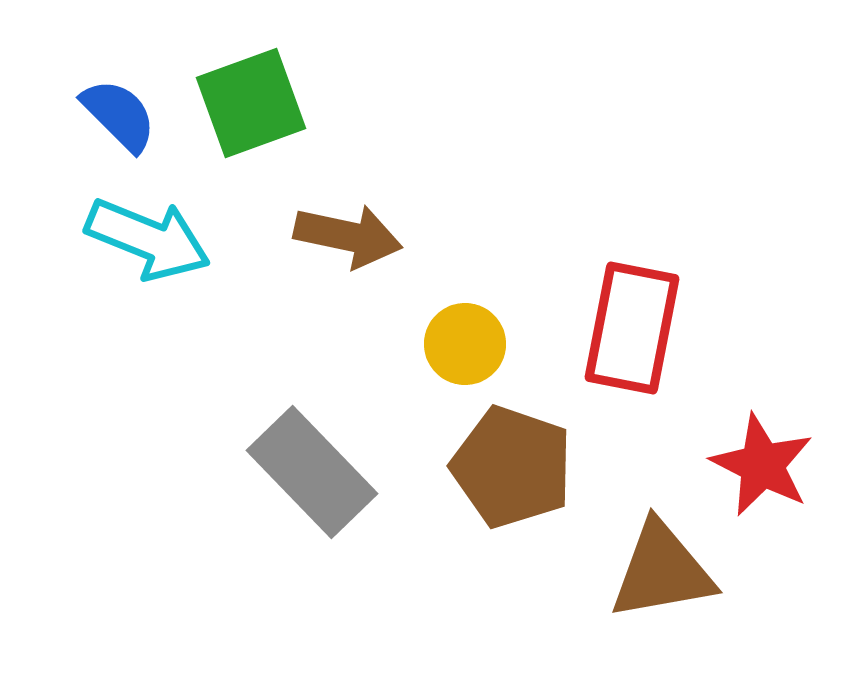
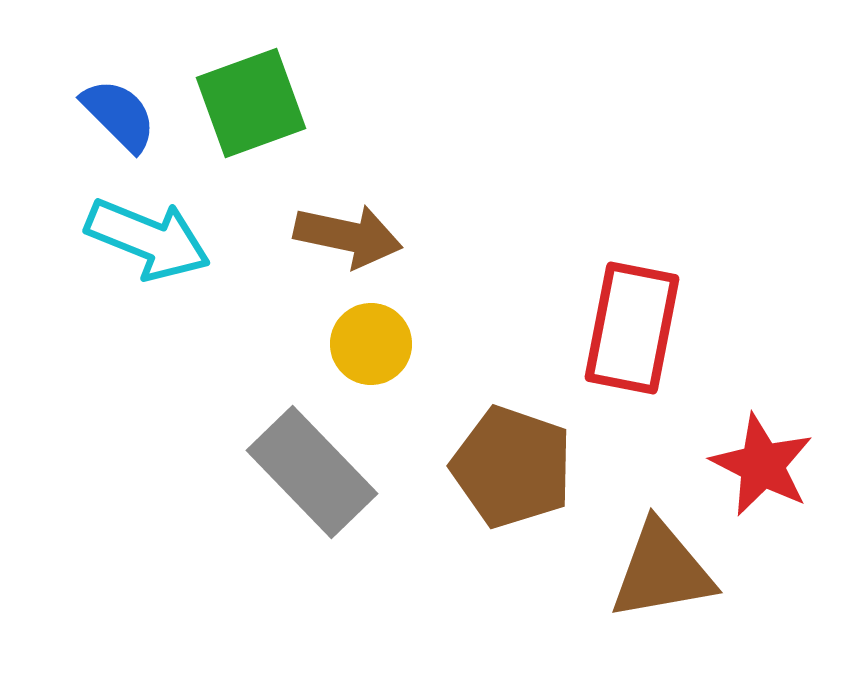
yellow circle: moved 94 px left
